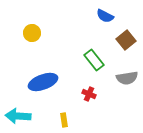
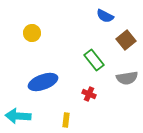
yellow rectangle: moved 2 px right; rotated 16 degrees clockwise
